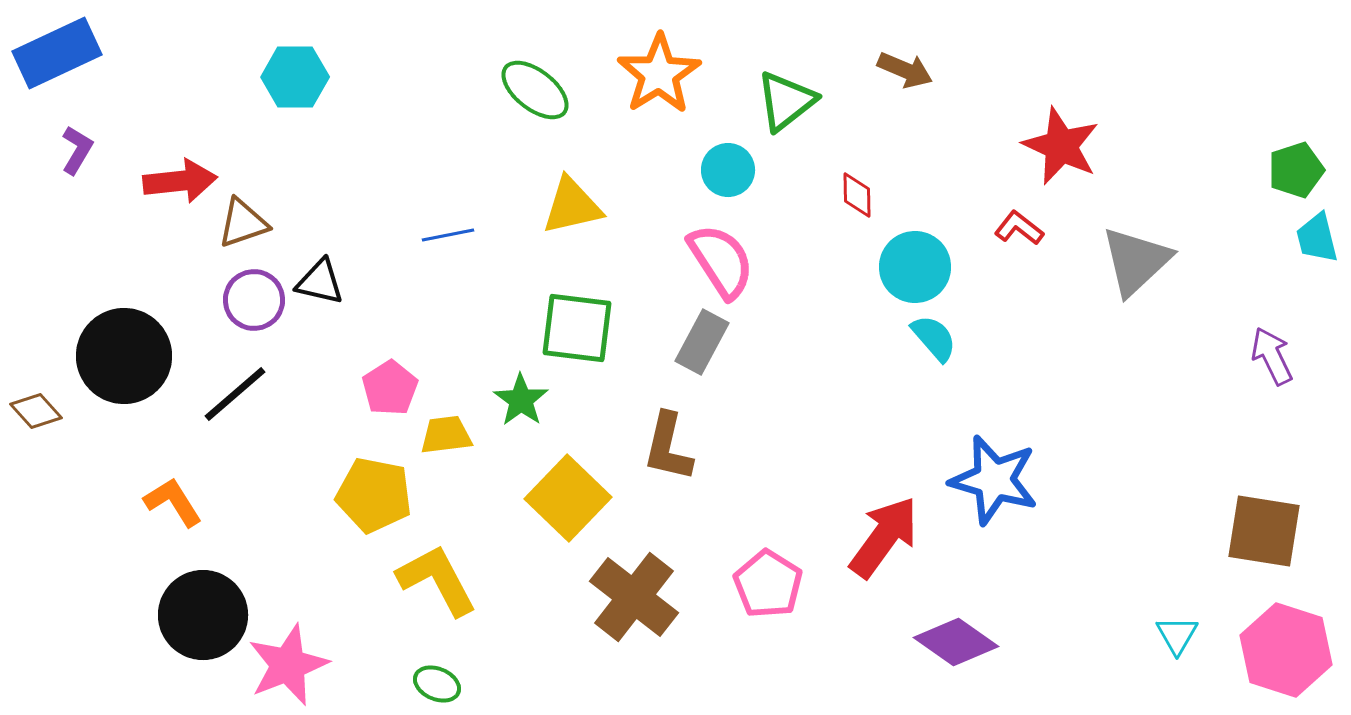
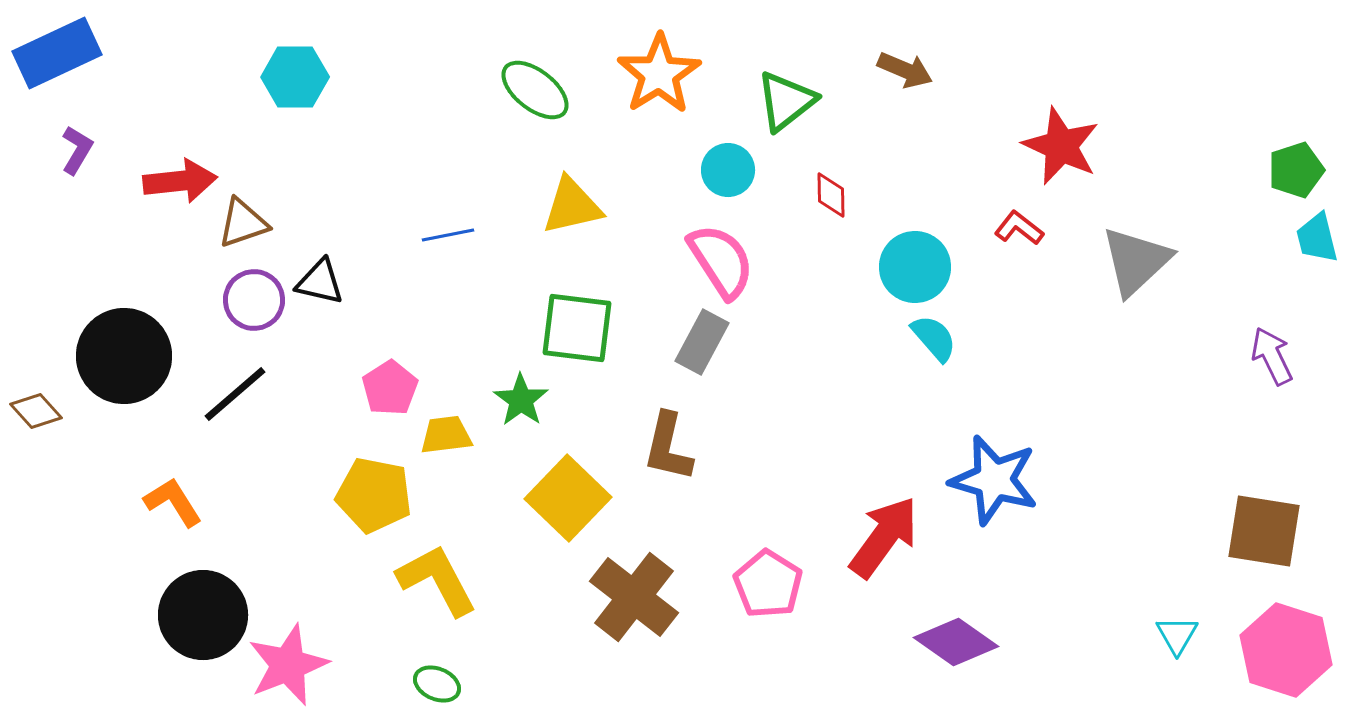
red diamond at (857, 195): moved 26 px left
